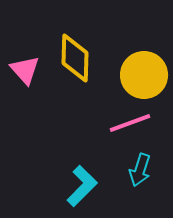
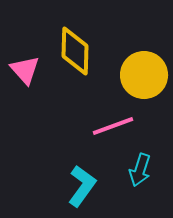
yellow diamond: moved 7 px up
pink line: moved 17 px left, 3 px down
cyan L-shape: rotated 9 degrees counterclockwise
